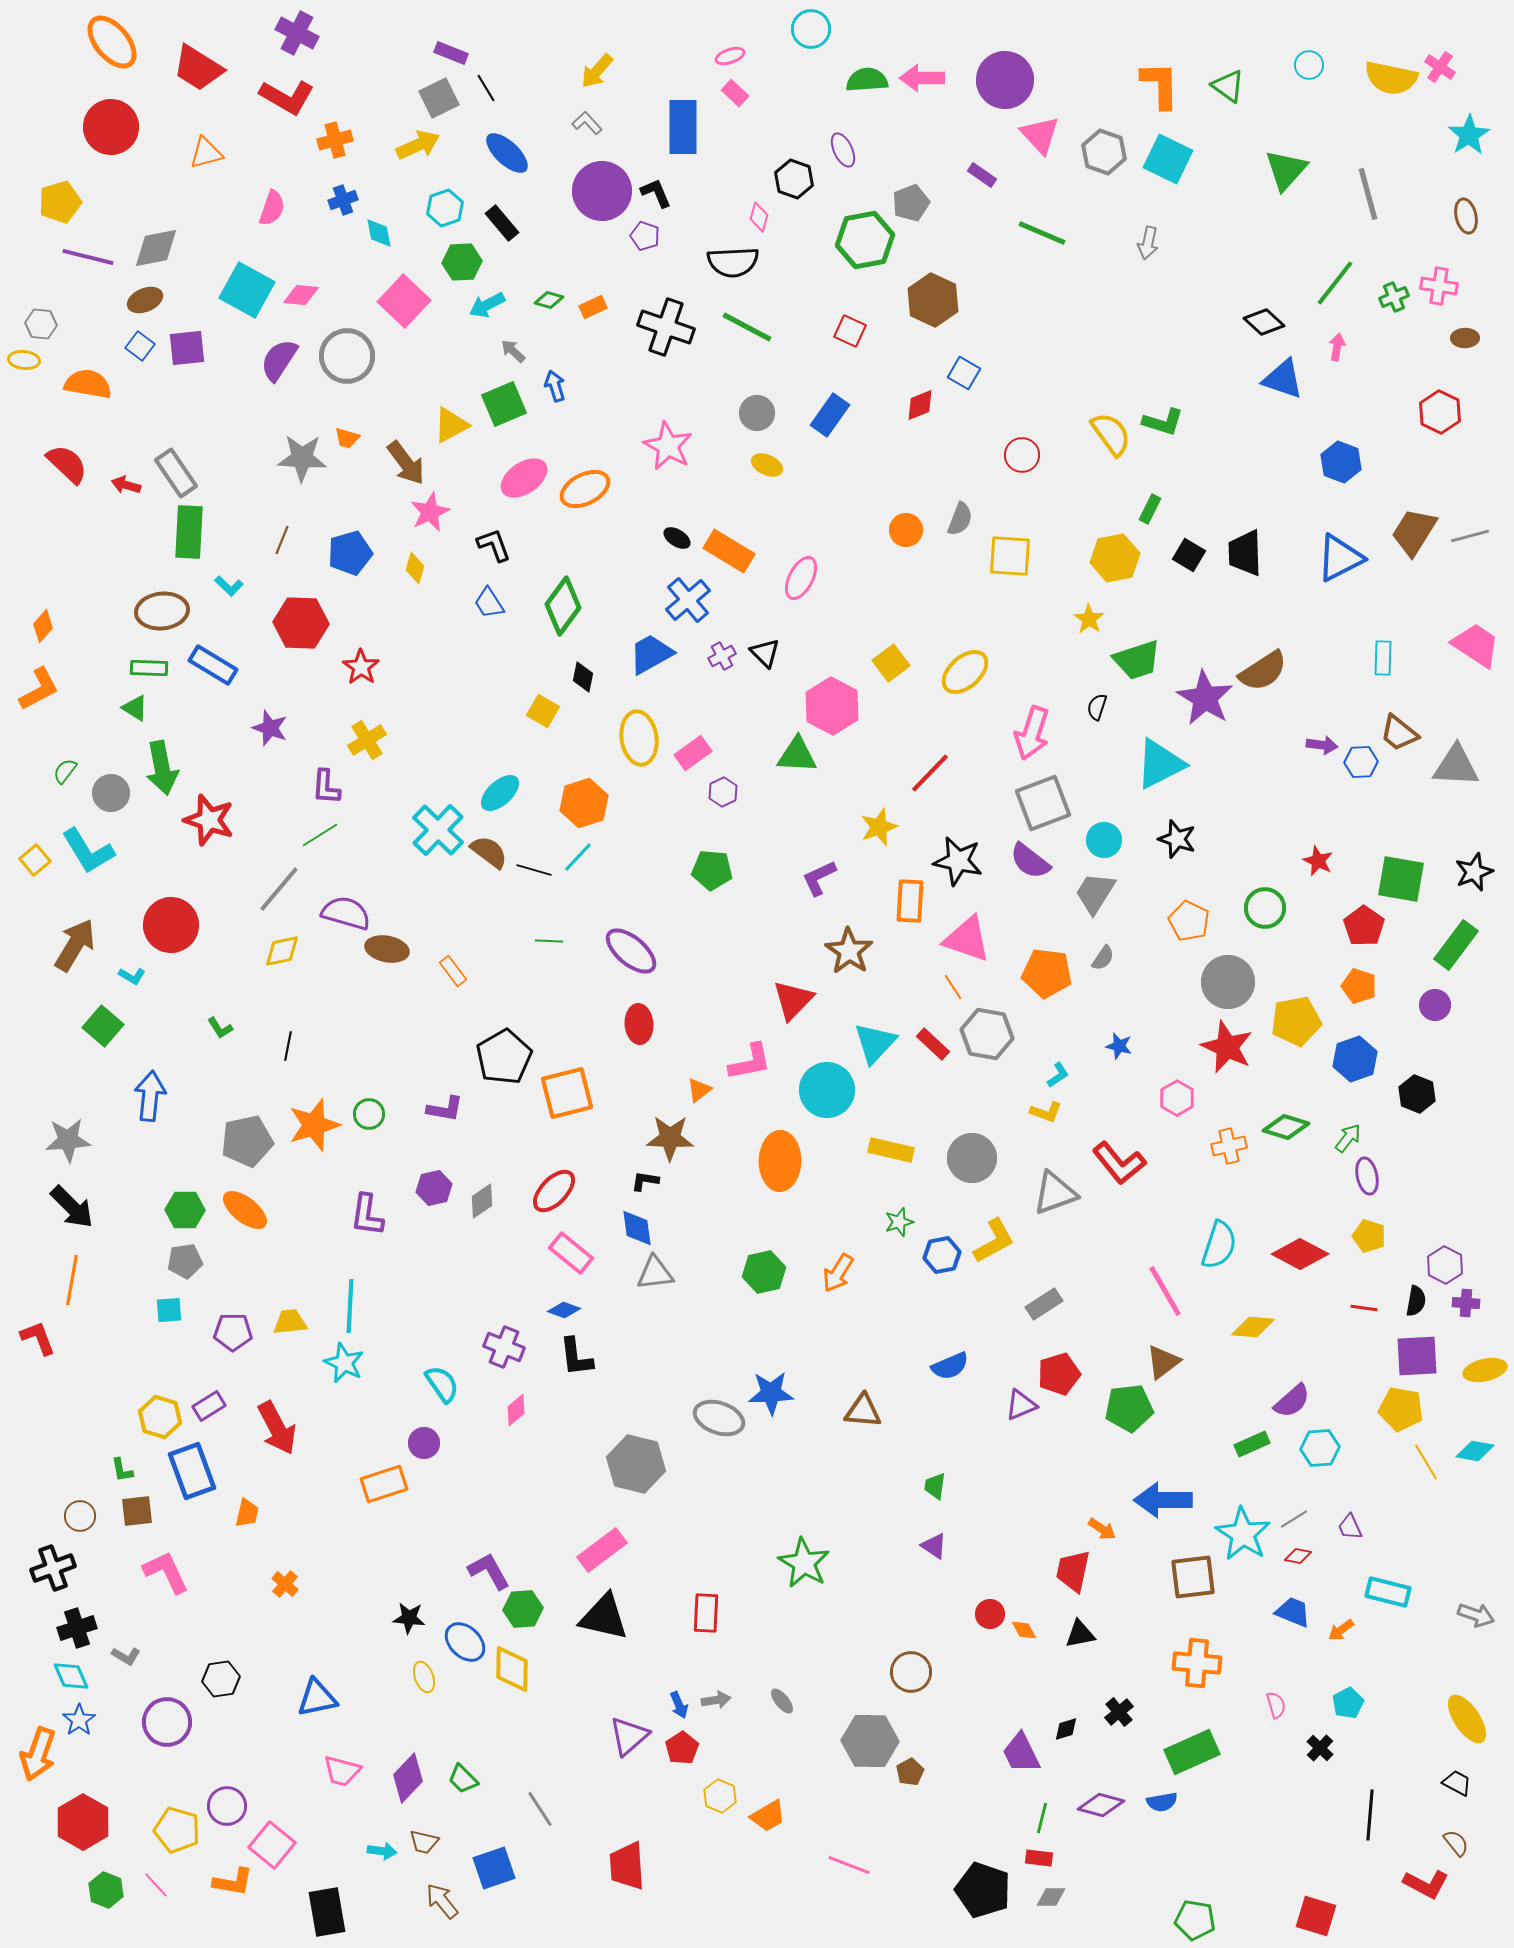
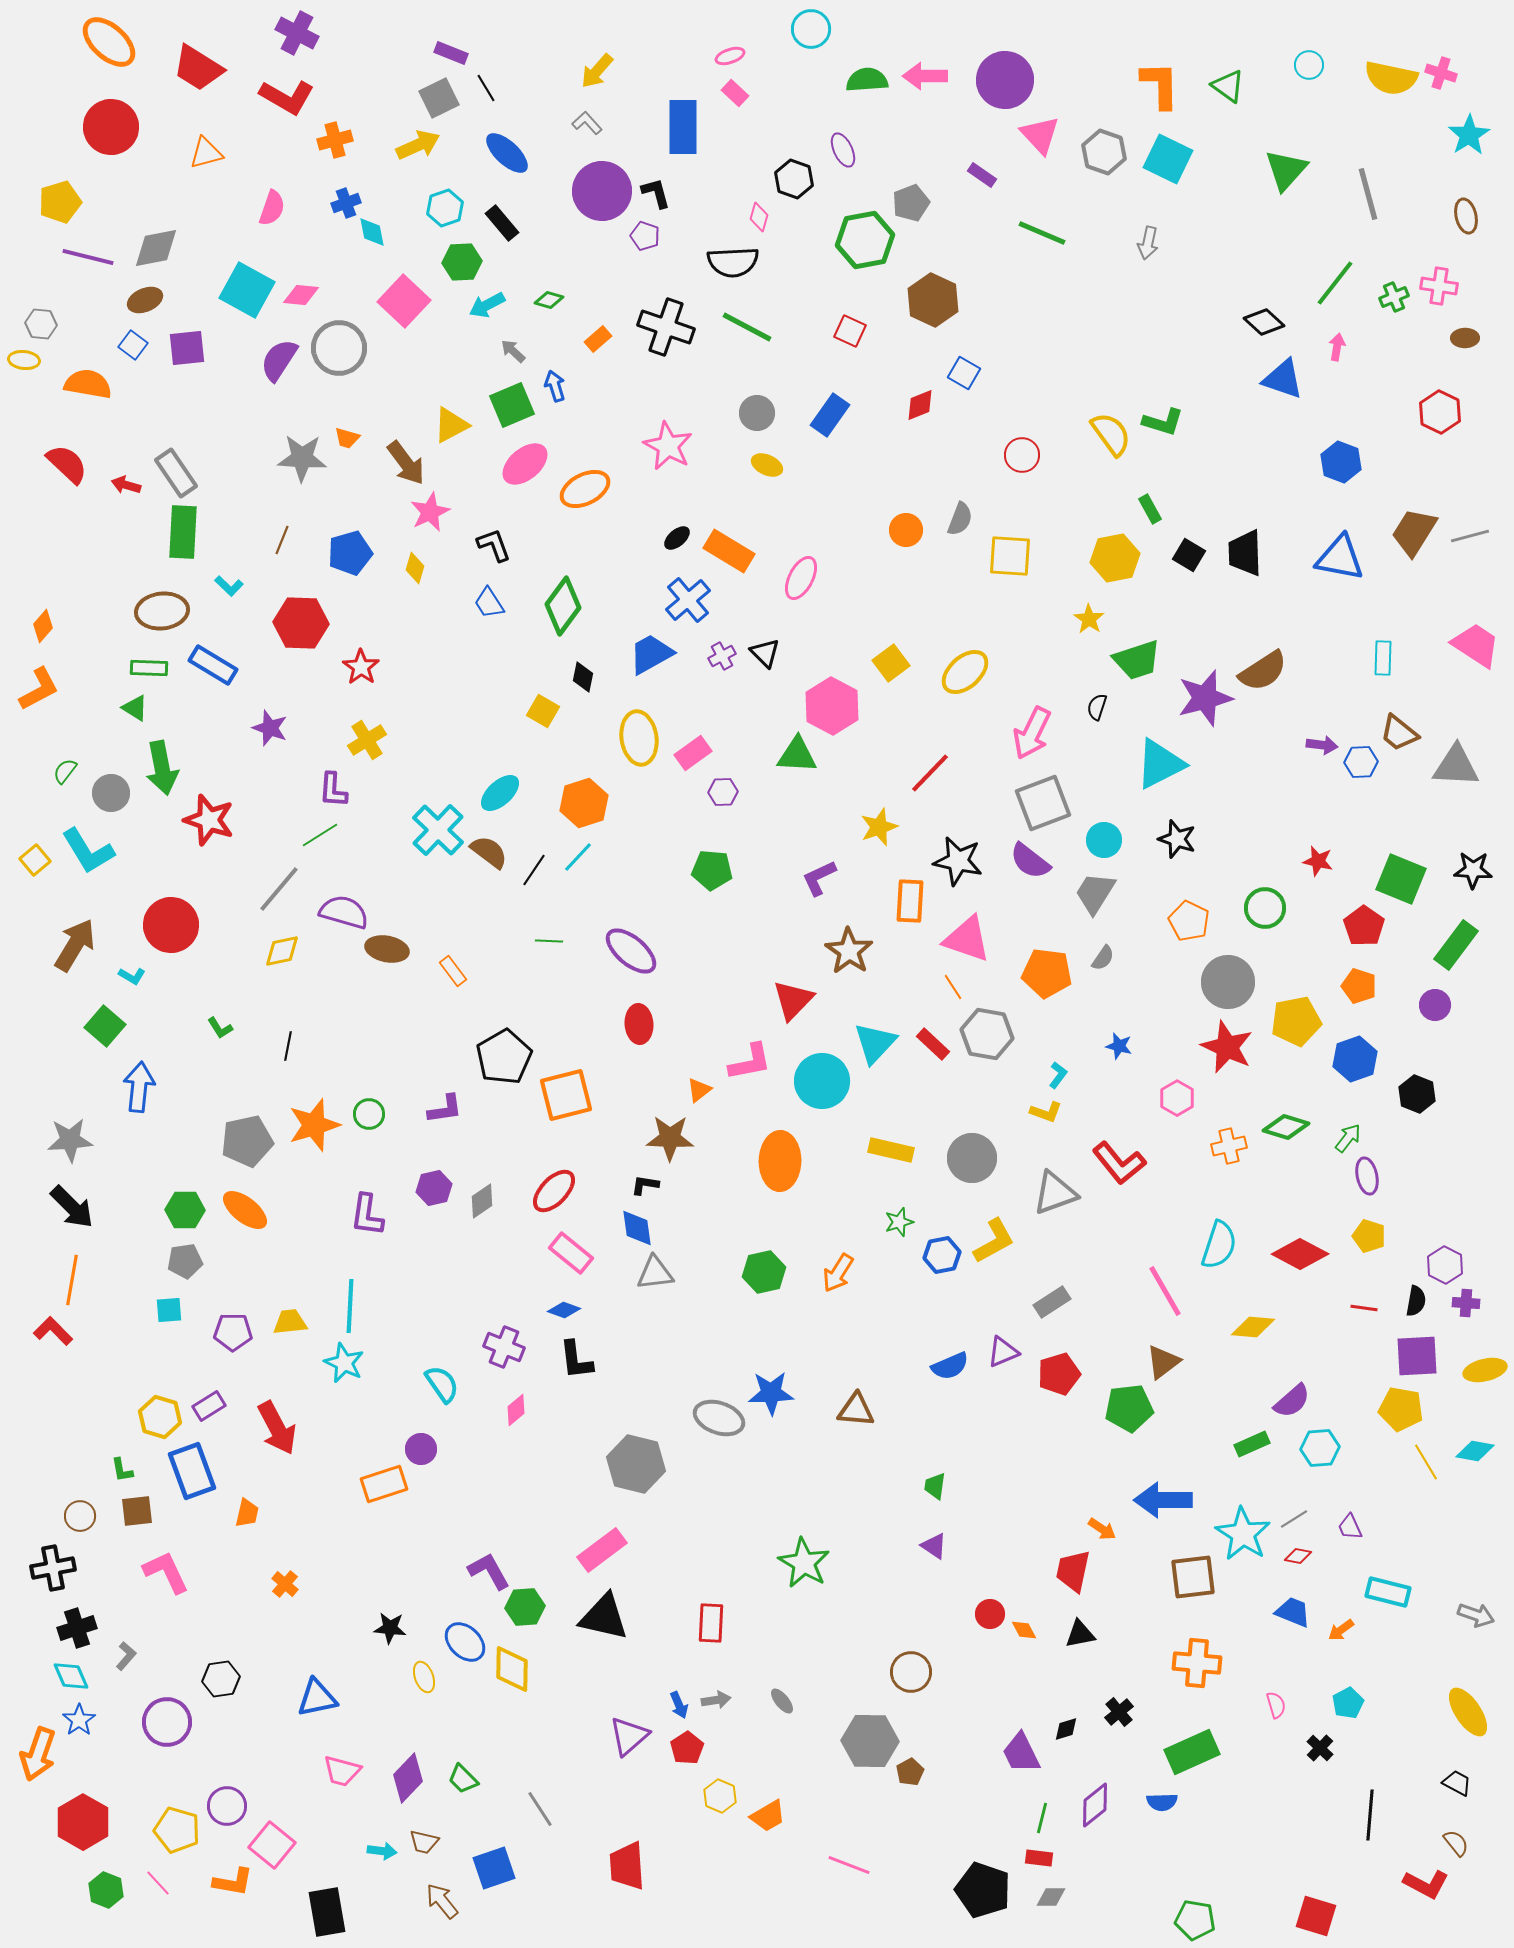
orange ellipse at (112, 42): moved 3 px left; rotated 8 degrees counterclockwise
pink cross at (1440, 67): moved 1 px right, 6 px down; rotated 16 degrees counterclockwise
pink arrow at (922, 78): moved 3 px right, 2 px up
black L-shape at (656, 193): rotated 8 degrees clockwise
blue cross at (343, 200): moved 3 px right, 3 px down
cyan diamond at (379, 233): moved 7 px left, 1 px up
orange rectangle at (593, 307): moved 5 px right, 32 px down; rotated 16 degrees counterclockwise
blue square at (140, 346): moved 7 px left, 1 px up
gray circle at (347, 356): moved 8 px left, 8 px up
green square at (504, 404): moved 8 px right, 1 px down
pink ellipse at (524, 478): moved 1 px right, 14 px up; rotated 6 degrees counterclockwise
green rectangle at (1150, 509): rotated 56 degrees counterclockwise
green rectangle at (189, 532): moved 6 px left
black ellipse at (677, 538): rotated 72 degrees counterclockwise
blue triangle at (1340, 558): rotated 38 degrees clockwise
purple star at (1205, 698): rotated 26 degrees clockwise
pink arrow at (1032, 733): rotated 8 degrees clockwise
purple L-shape at (326, 787): moved 7 px right, 3 px down
purple hexagon at (723, 792): rotated 24 degrees clockwise
red star at (1318, 861): rotated 12 degrees counterclockwise
black line at (534, 870): rotated 72 degrees counterclockwise
black star at (1474, 872): moved 1 px left, 2 px up; rotated 24 degrees clockwise
green square at (1401, 879): rotated 12 degrees clockwise
purple semicircle at (346, 913): moved 2 px left, 1 px up
green square at (103, 1026): moved 2 px right
cyan L-shape at (1058, 1075): rotated 20 degrees counterclockwise
cyan circle at (827, 1090): moved 5 px left, 9 px up
orange square at (567, 1093): moved 1 px left, 2 px down
blue arrow at (150, 1096): moved 11 px left, 9 px up
purple L-shape at (445, 1109): rotated 18 degrees counterclockwise
gray star at (68, 1140): moved 2 px right
black L-shape at (645, 1181): moved 4 px down
gray rectangle at (1044, 1304): moved 8 px right, 2 px up
red L-shape at (38, 1338): moved 15 px right, 7 px up; rotated 24 degrees counterclockwise
black L-shape at (576, 1357): moved 3 px down
purple triangle at (1021, 1405): moved 18 px left, 53 px up
brown triangle at (863, 1411): moved 7 px left, 1 px up
purple circle at (424, 1443): moved 3 px left, 6 px down
black cross at (53, 1568): rotated 9 degrees clockwise
green hexagon at (523, 1609): moved 2 px right, 2 px up
red rectangle at (706, 1613): moved 5 px right, 10 px down
black star at (409, 1618): moved 19 px left, 10 px down
gray L-shape at (126, 1656): rotated 80 degrees counterclockwise
yellow ellipse at (1467, 1719): moved 1 px right, 7 px up
red pentagon at (682, 1748): moved 5 px right
blue semicircle at (1162, 1802): rotated 8 degrees clockwise
purple diamond at (1101, 1805): moved 6 px left; rotated 54 degrees counterclockwise
pink line at (156, 1885): moved 2 px right, 2 px up
